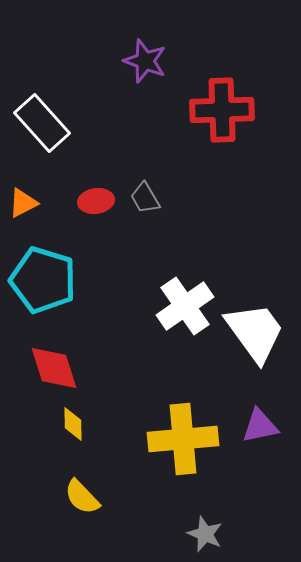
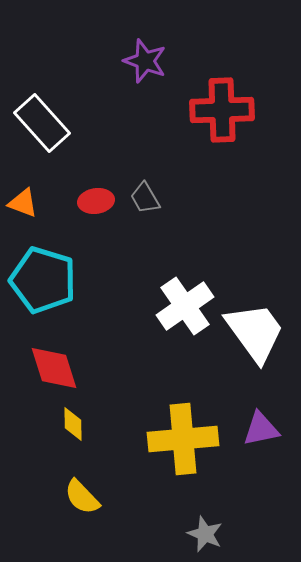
orange triangle: rotated 48 degrees clockwise
purple triangle: moved 1 px right, 3 px down
